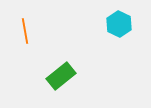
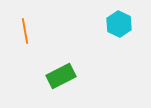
green rectangle: rotated 12 degrees clockwise
